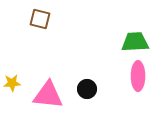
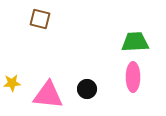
pink ellipse: moved 5 px left, 1 px down
